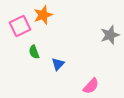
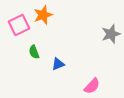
pink square: moved 1 px left, 1 px up
gray star: moved 1 px right, 1 px up
blue triangle: rotated 24 degrees clockwise
pink semicircle: moved 1 px right
